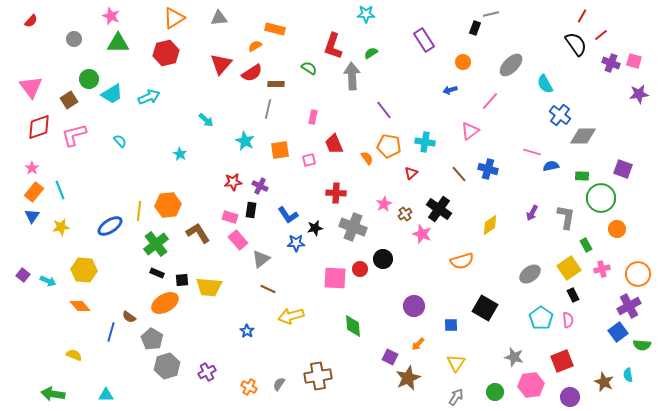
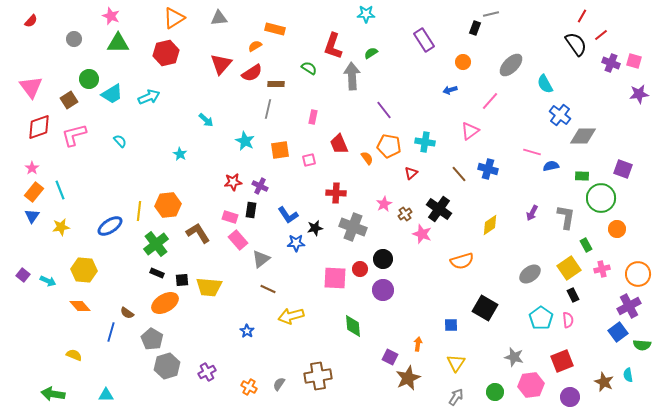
red trapezoid at (334, 144): moved 5 px right
purple circle at (414, 306): moved 31 px left, 16 px up
brown semicircle at (129, 317): moved 2 px left, 4 px up
orange arrow at (418, 344): rotated 144 degrees clockwise
